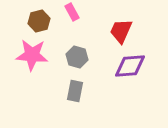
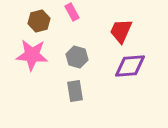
gray rectangle: rotated 20 degrees counterclockwise
